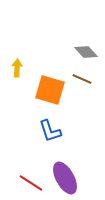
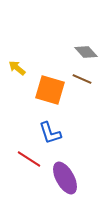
yellow arrow: rotated 54 degrees counterclockwise
blue L-shape: moved 2 px down
red line: moved 2 px left, 24 px up
